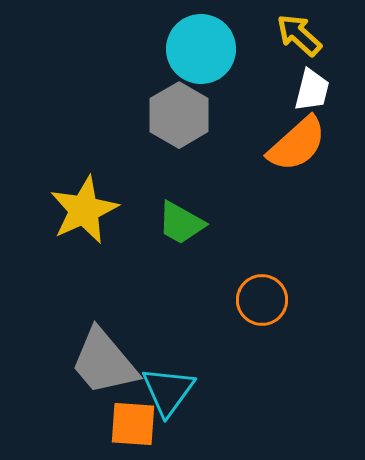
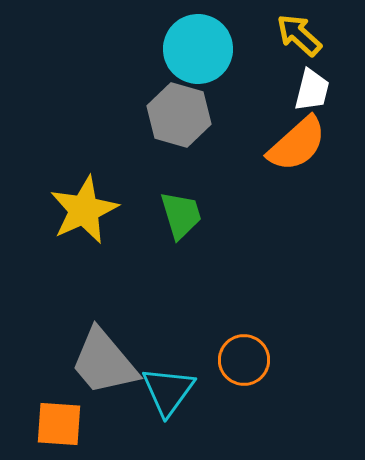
cyan circle: moved 3 px left
gray hexagon: rotated 14 degrees counterclockwise
green trapezoid: moved 8 px up; rotated 136 degrees counterclockwise
orange circle: moved 18 px left, 60 px down
orange square: moved 74 px left
